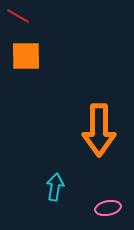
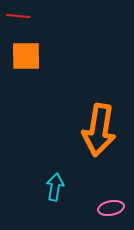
red line: rotated 25 degrees counterclockwise
orange arrow: rotated 9 degrees clockwise
pink ellipse: moved 3 px right
